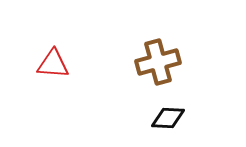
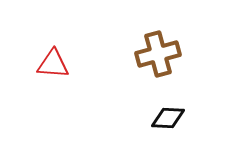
brown cross: moved 8 px up
